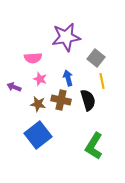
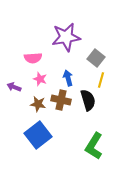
yellow line: moved 1 px left, 1 px up; rotated 28 degrees clockwise
